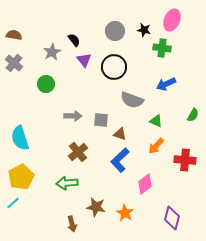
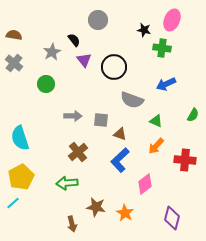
gray circle: moved 17 px left, 11 px up
